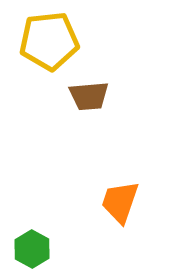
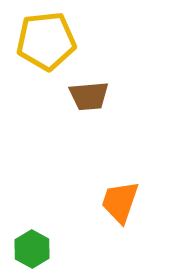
yellow pentagon: moved 3 px left
